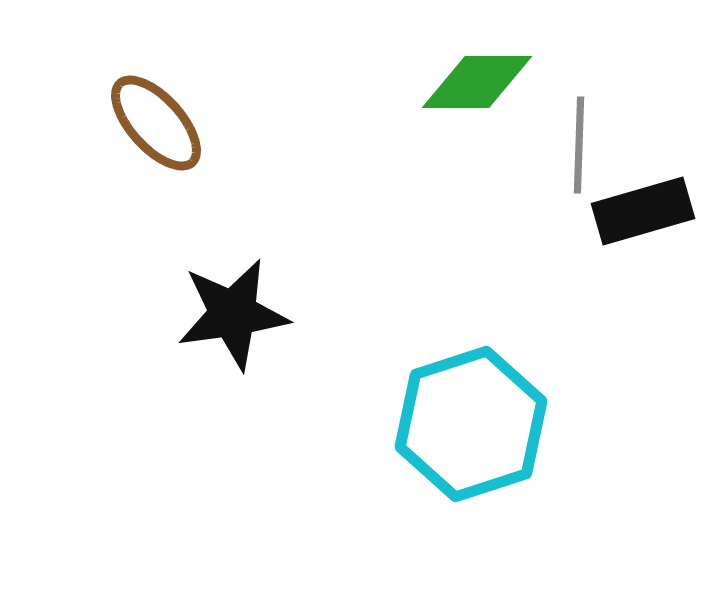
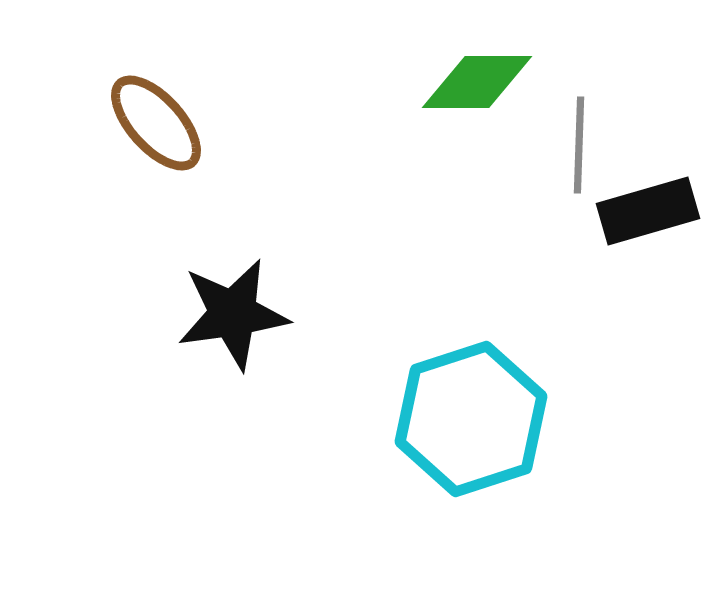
black rectangle: moved 5 px right
cyan hexagon: moved 5 px up
